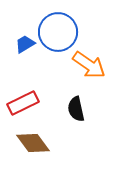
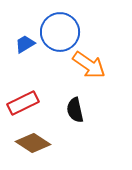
blue circle: moved 2 px right
black semicircle: moved 1 px left, 1 px down
brown diamond: rotated 20 degrees counterclockwise
